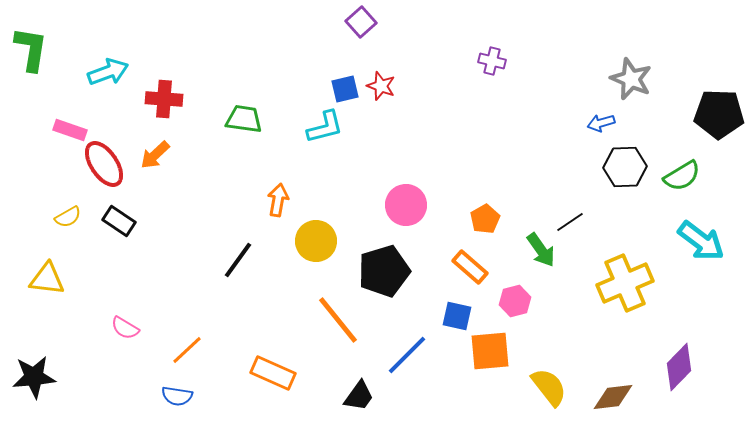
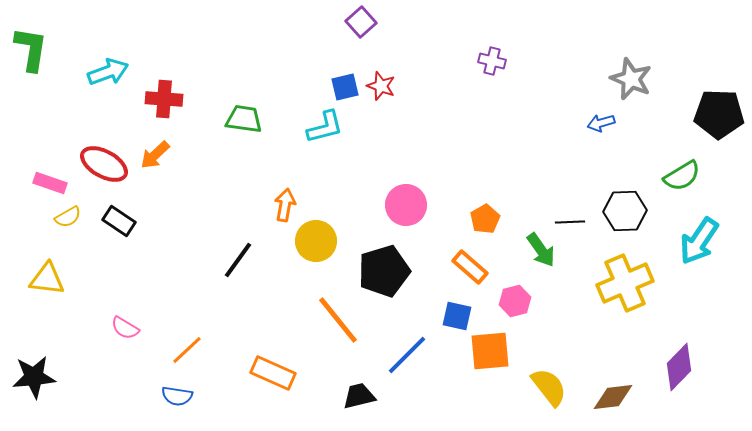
blue square at (345, 89): moved 2 px up
pink rectangle at (70, 130): moved 20 px left, 53 px down
red ellipse at (104, 164): rotated 27 degrees counterclockwise
black hexagon at (625, 167): moved 44 px down
orange arrow at (278, 200): moved 7 px right, 5 px down
black line at (570, 222): rotated 32 degrees clockwise
cyan arrow at (701, 241): moved 2 px left; rotated 87 degrees clockwise
black trapezoid at (359, 396): rotated 140 degrees counterclockwise
